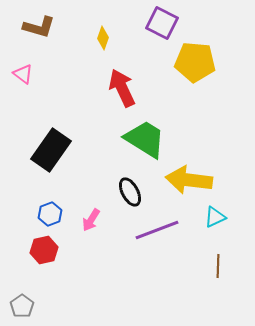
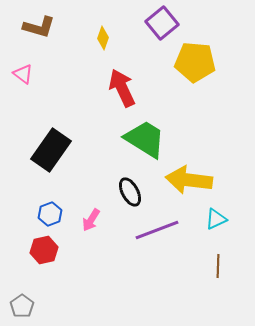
purple square: rotated 24 degrees clockwise
cyan triangle: moved 1 px right, 2 px down
